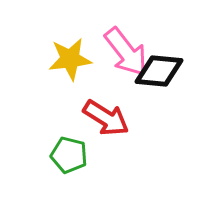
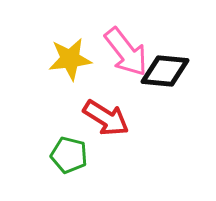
black diamond: moved 6 px right
